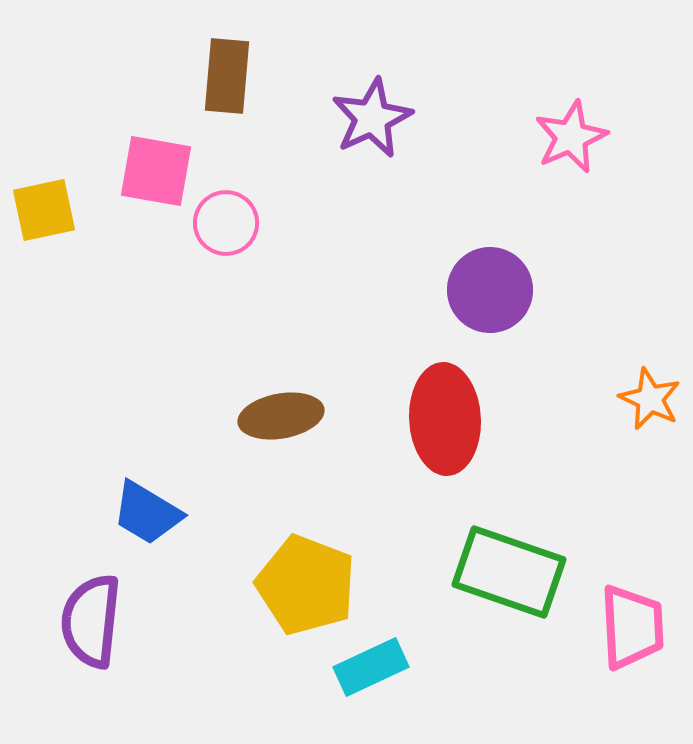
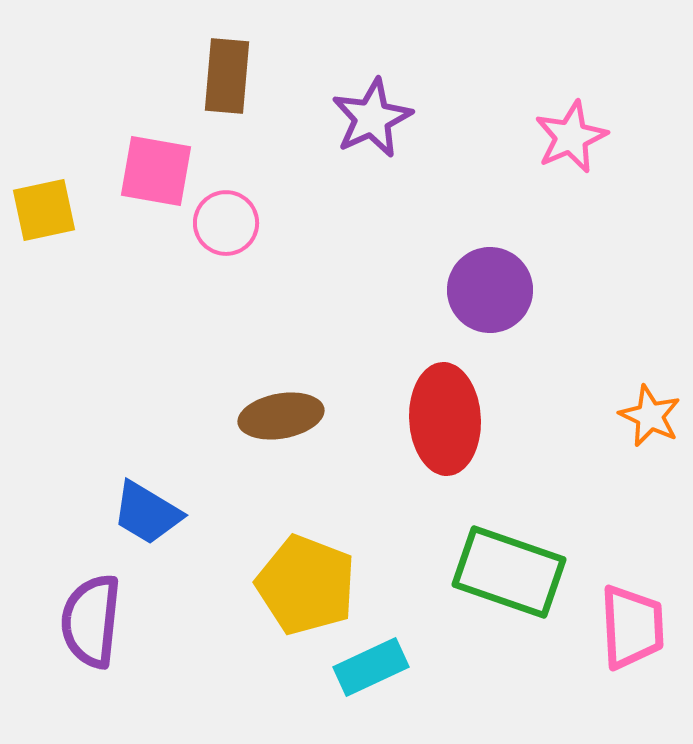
orange star: moved 17 px down
